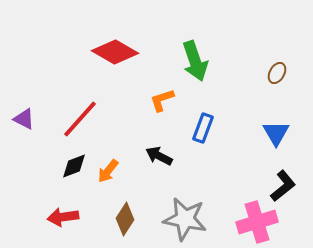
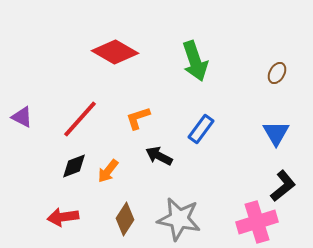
orange L-shape: moved 24 px left, 18 px down
purple triangle: moved 2 px left, 2 px up
blue rectangle: moved 2 px left, 1 px down; rotated 16 degrees clockwise
gray star: moved 6 px left
